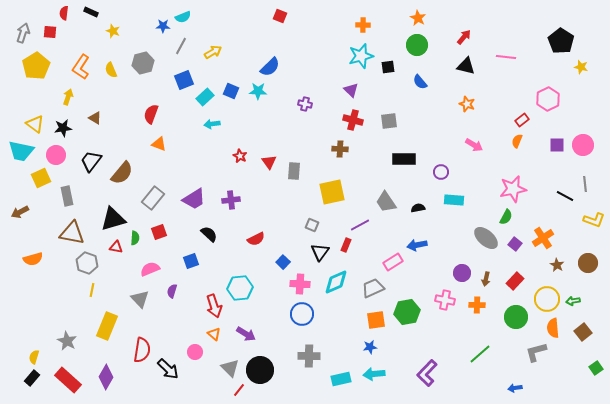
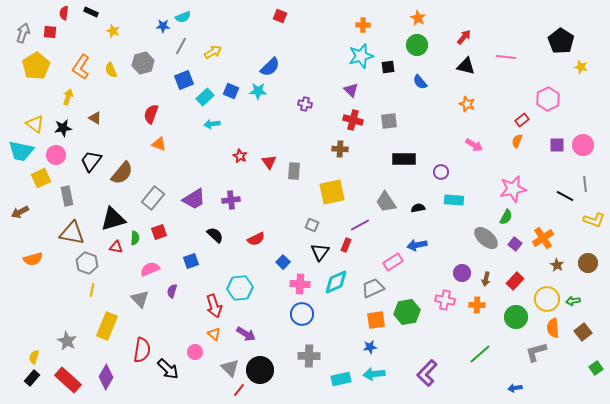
black semicircle at (209, 234): moved 6 px right, 1 px down
